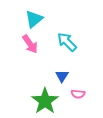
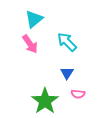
blue triangle: moved 5 px right, 3 px up
